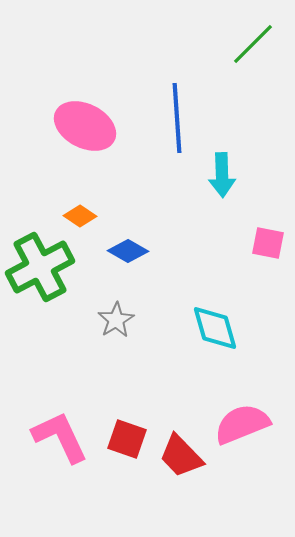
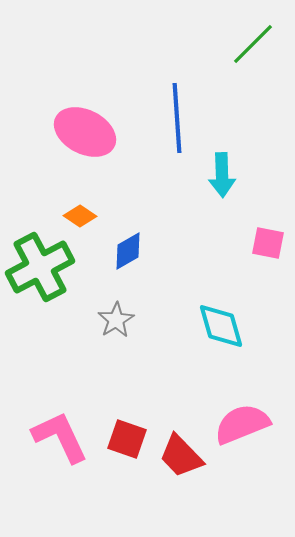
pink ellipse: moved 6 px down
blue diamond: rotated 60 degrees counterclockwise
cyan diamond: moved 6 px right, 2 px up
